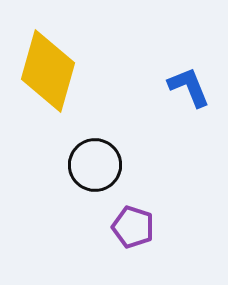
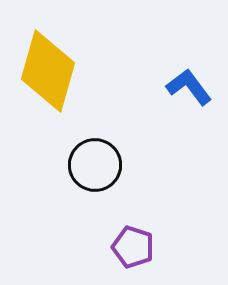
blue L-shape: rotated 15 degrees counterclockwise
purple pentagon: moved 20 px down
